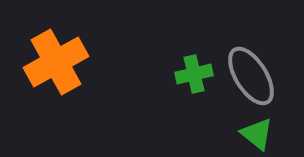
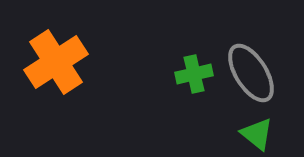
orange cross: rotated 4 degrees counterclockwise
gray ellipse: moved 3 px up
